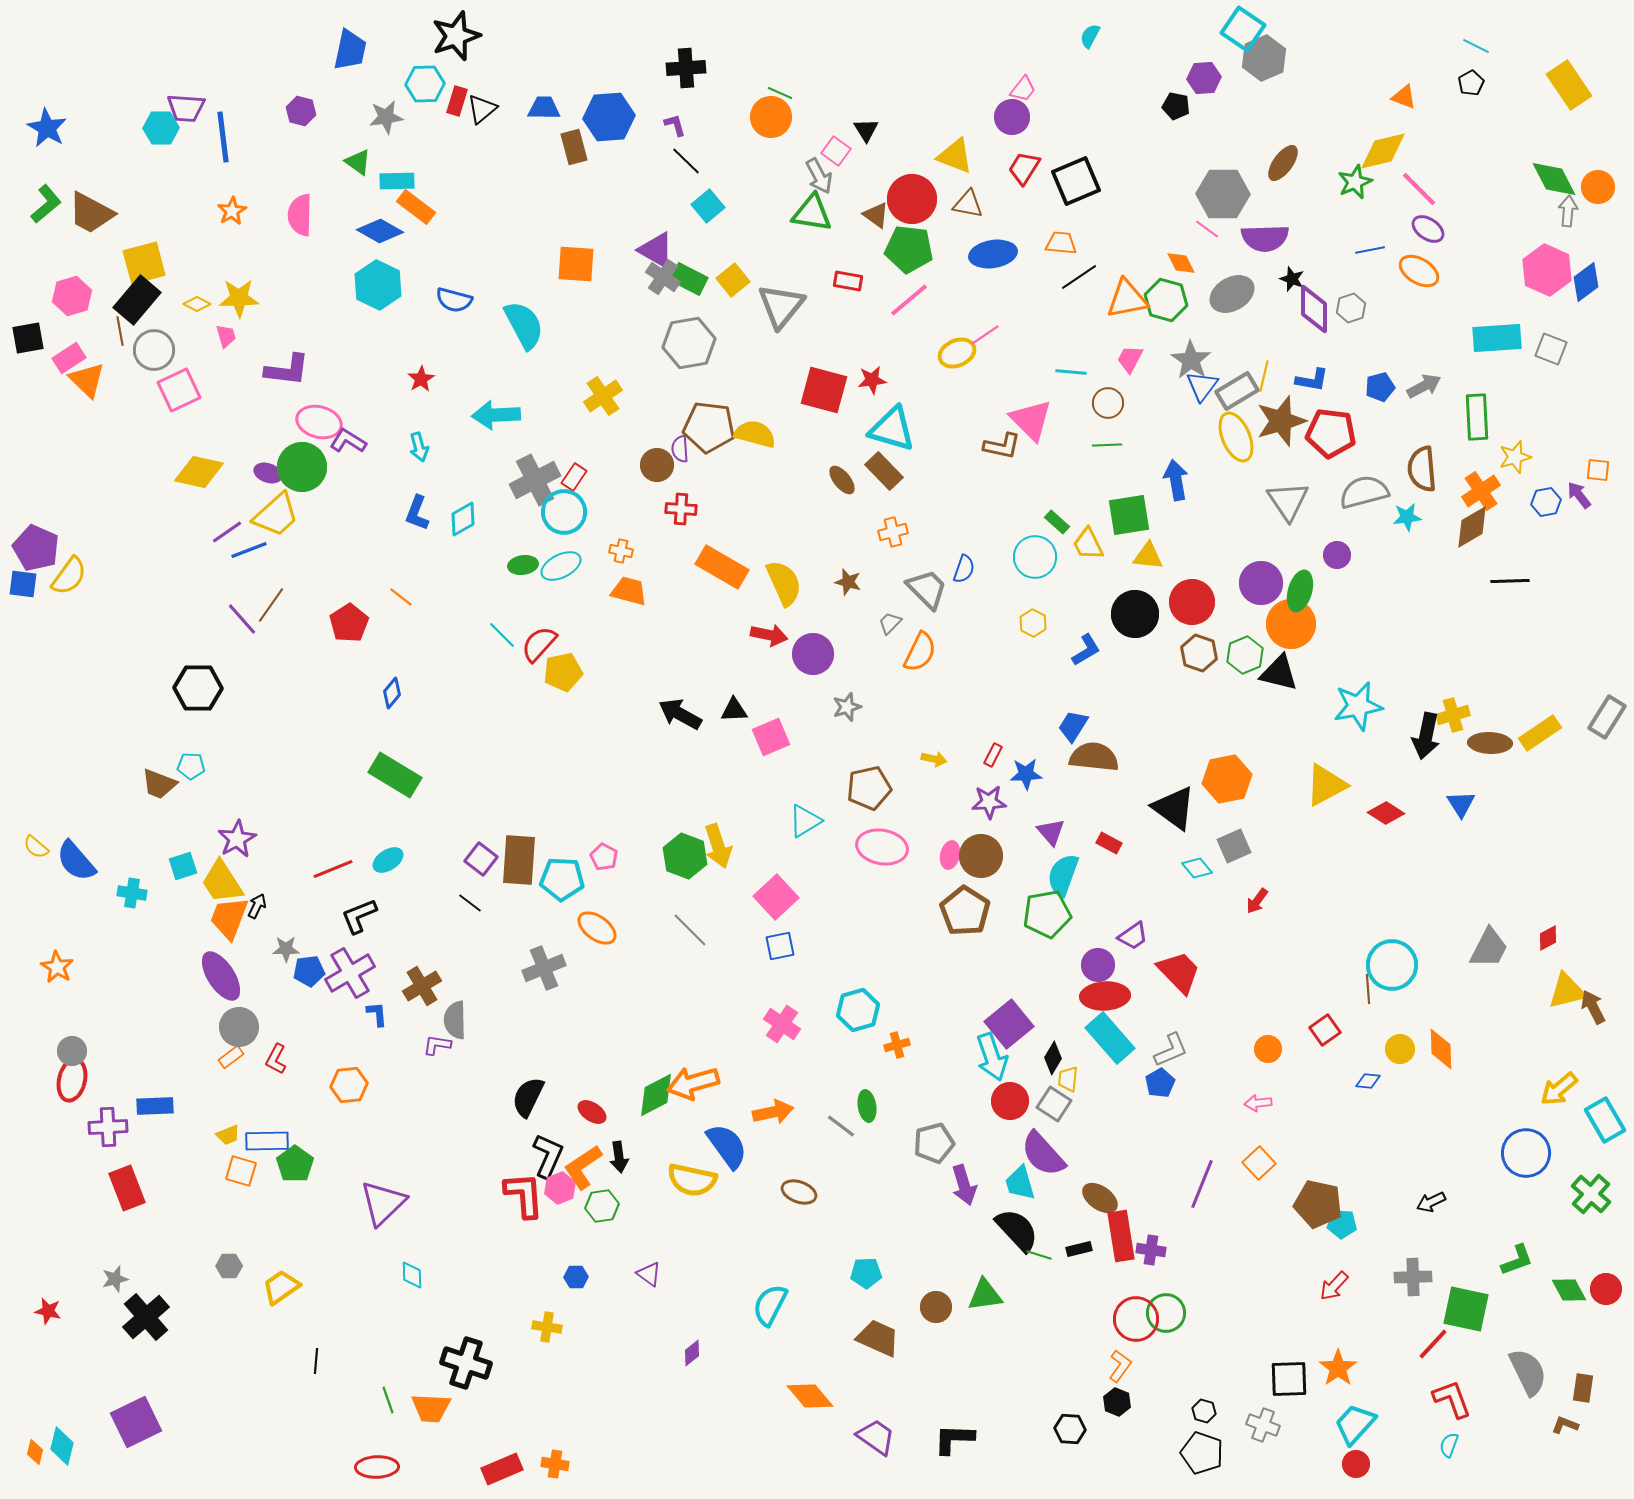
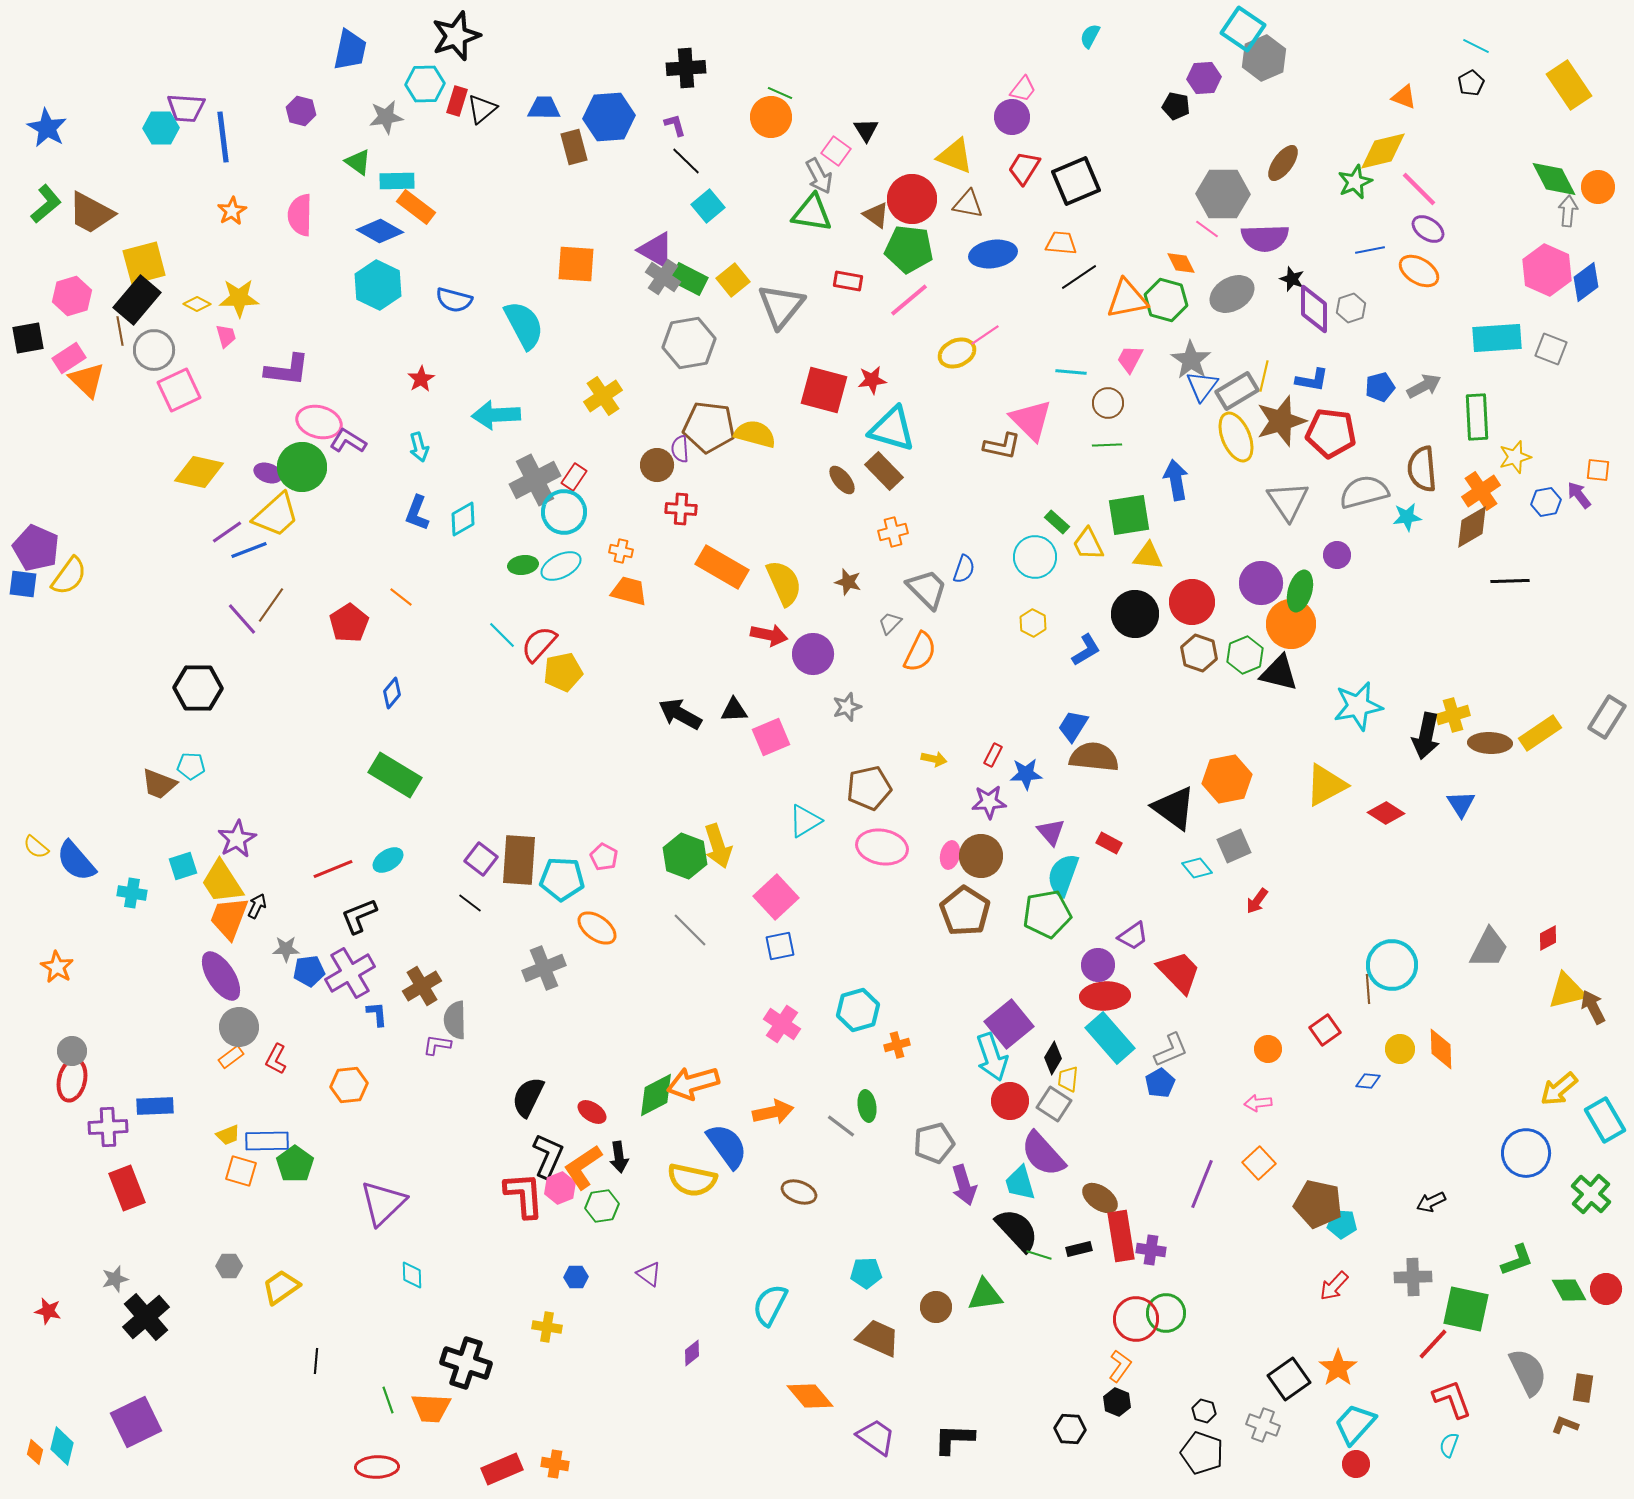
black square at (1289, 1379): rotated 33 degrees counterclockwise
